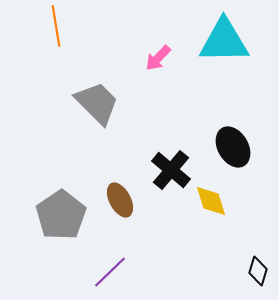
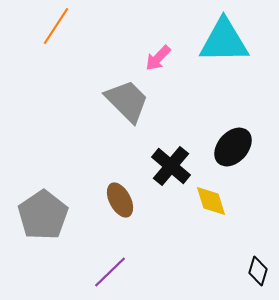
orange line: rotated 42 degrees clockwise
gray trapezoid: moved 30 px right, 2 px up
black ellipse: rotated 72 degrees clockwise
black cross: moved 4 px up
gray pentagon: moved 18 px left
